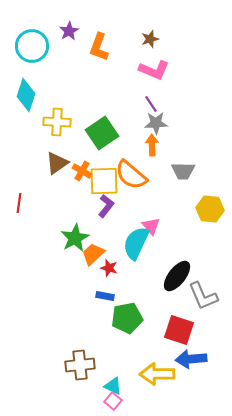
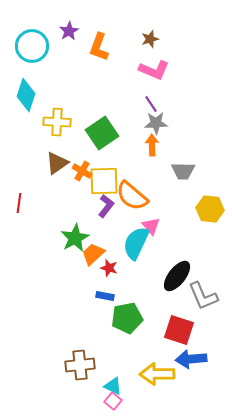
orange semicircle: moved 1 px right, 21 px down
